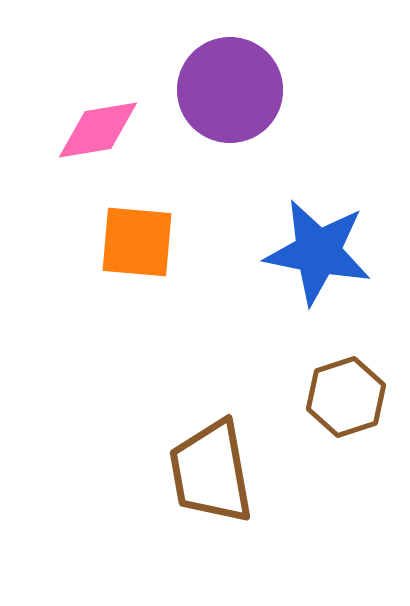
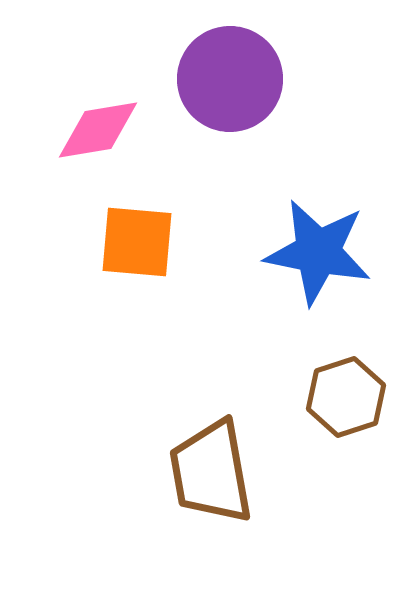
purple circle: moved 11 px up
